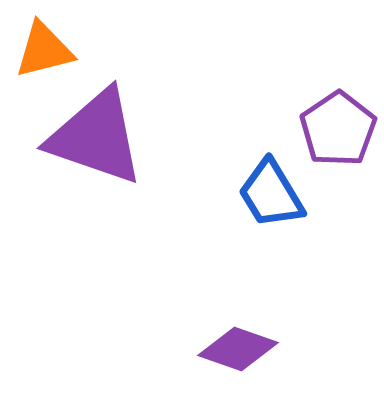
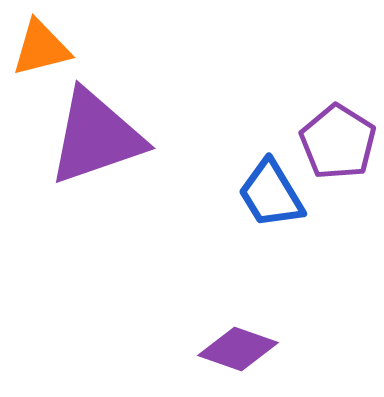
orange triangle: moved 3 px left, 2 px up
purple pentagon: moved 13 px down; rotated 6 degrees counterclockwise
purple triangle: rotated 38 degrees counterclockwise
